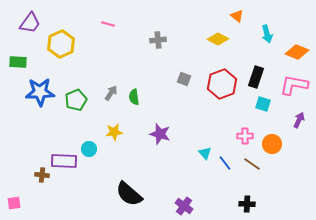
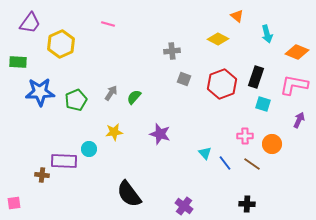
gray cross: moved 14 px right, 11 px down
green semicircle: rotated 49 degrees clockwise
black semicircle: rotated 12 degrees clockwise
